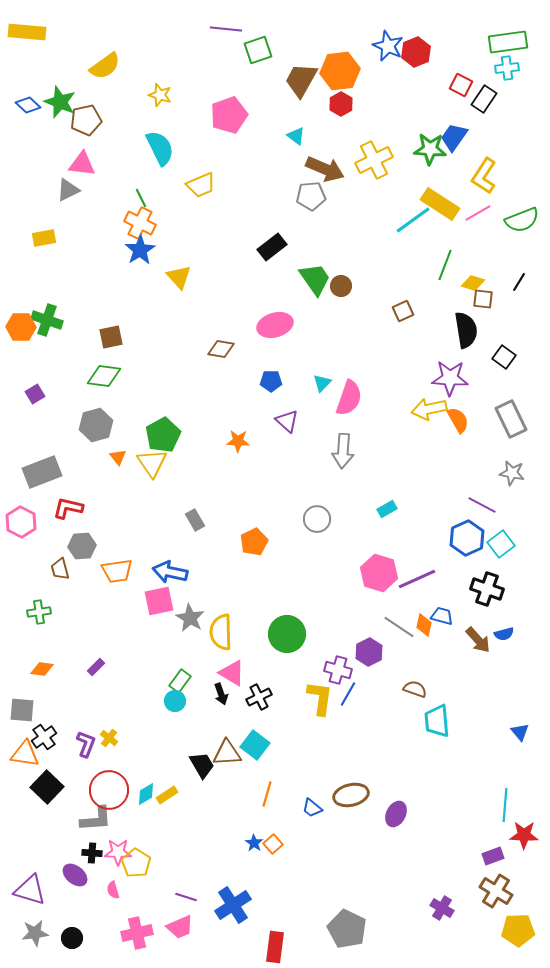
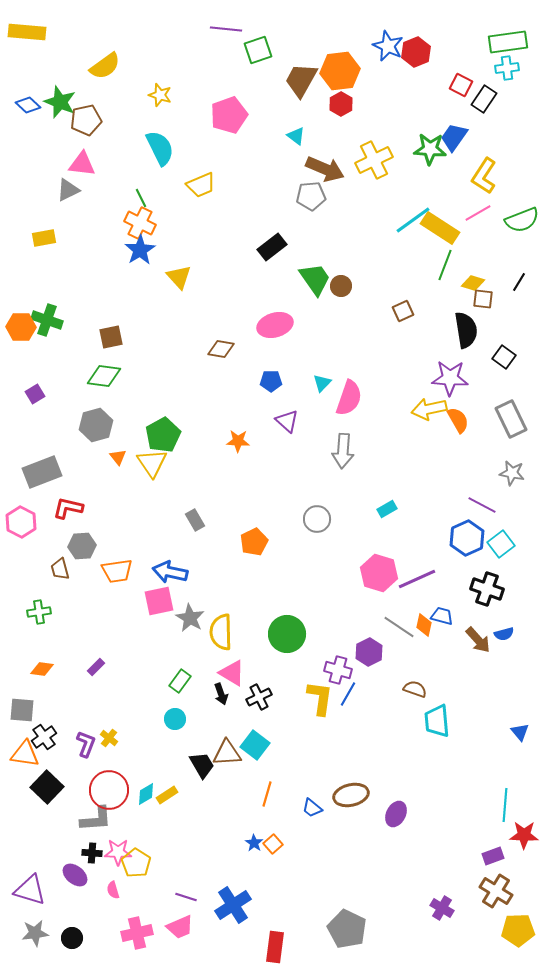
yellow rectangle at (440, 204): moved 24 px down
cyan circle at (175, 701): moved 18 px down
